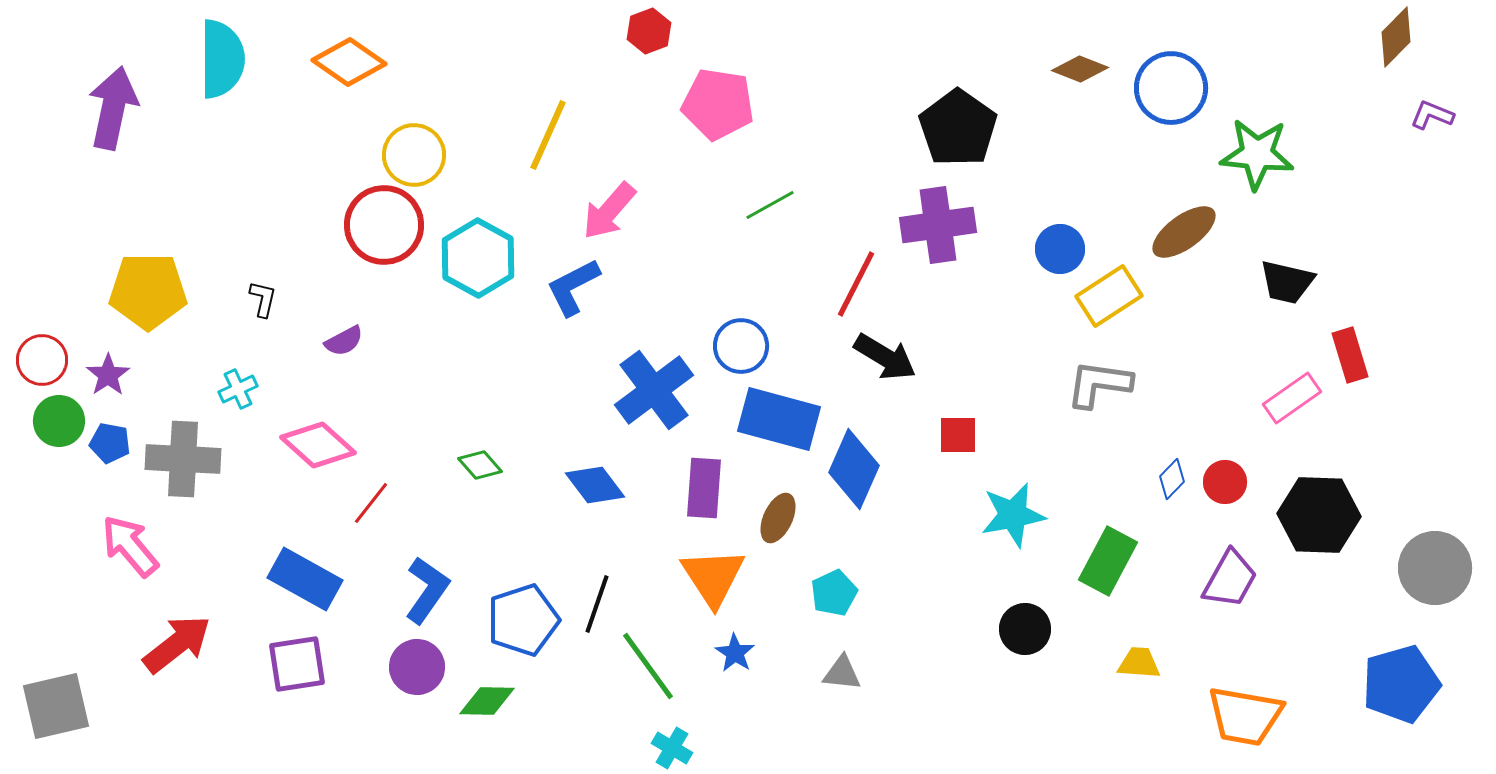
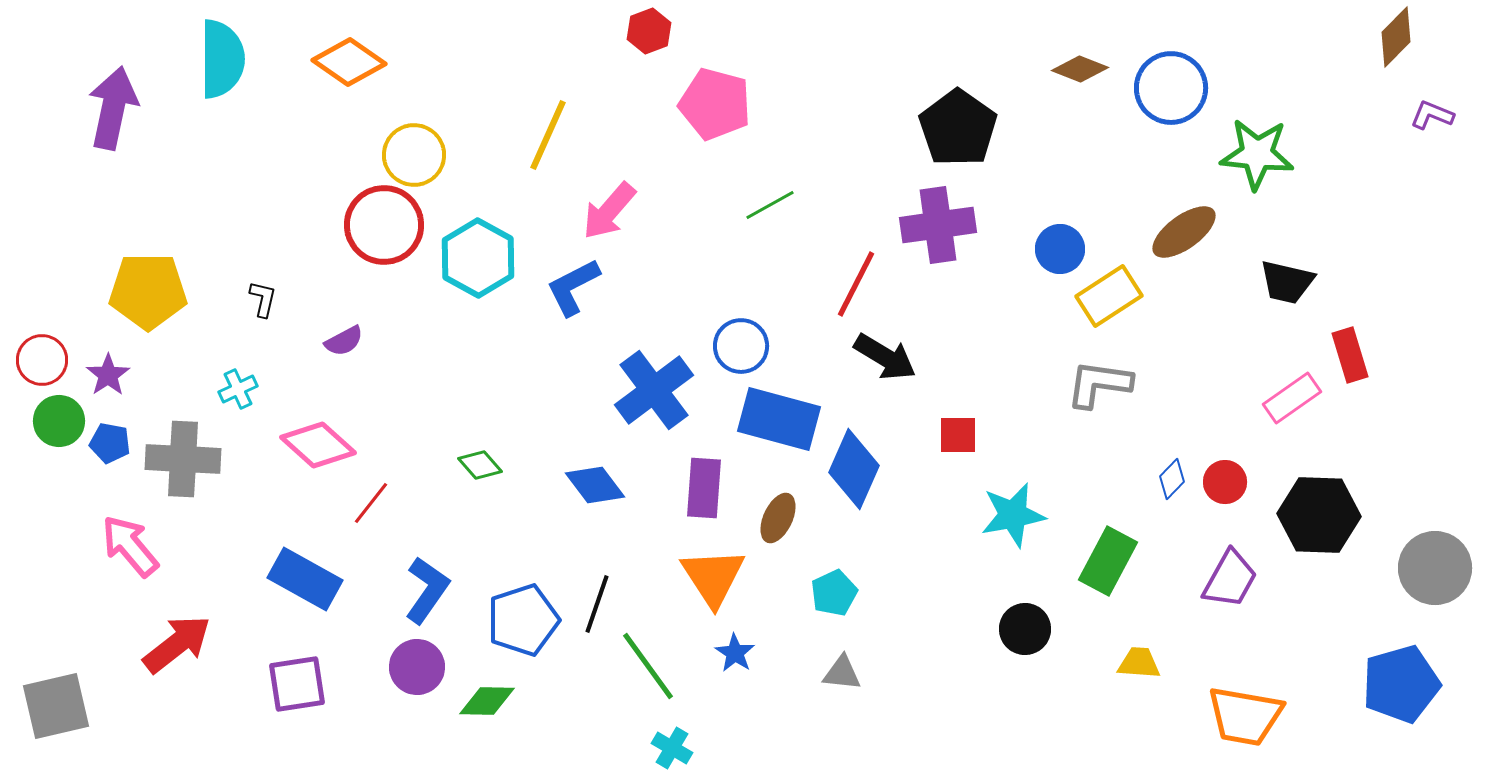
pink pentagon at (718, 104): moved 3 px left; rotated 6 degrees clockwise
purple square at (297, 664): moved 20 px down
